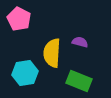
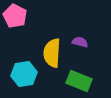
pink pentagon: moved 4 px left, 3 px up
cyan hexagon: moved 1 px left, 1 px down
